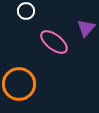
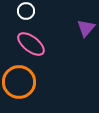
pink ellipse: moved 23 px left, 2 px down
orange circle: moved 2 px up
